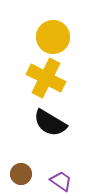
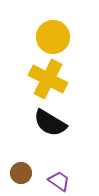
yellow cross: moved 2 px right, 1 px down
brown circle: moved 1 px up
purple trapezoid: moved 2 px left
